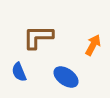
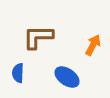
blue semicircle: moved 1 px left, 1 px down; rotated 24 degrees clockwise
blue ellipse: moved 1 px right
